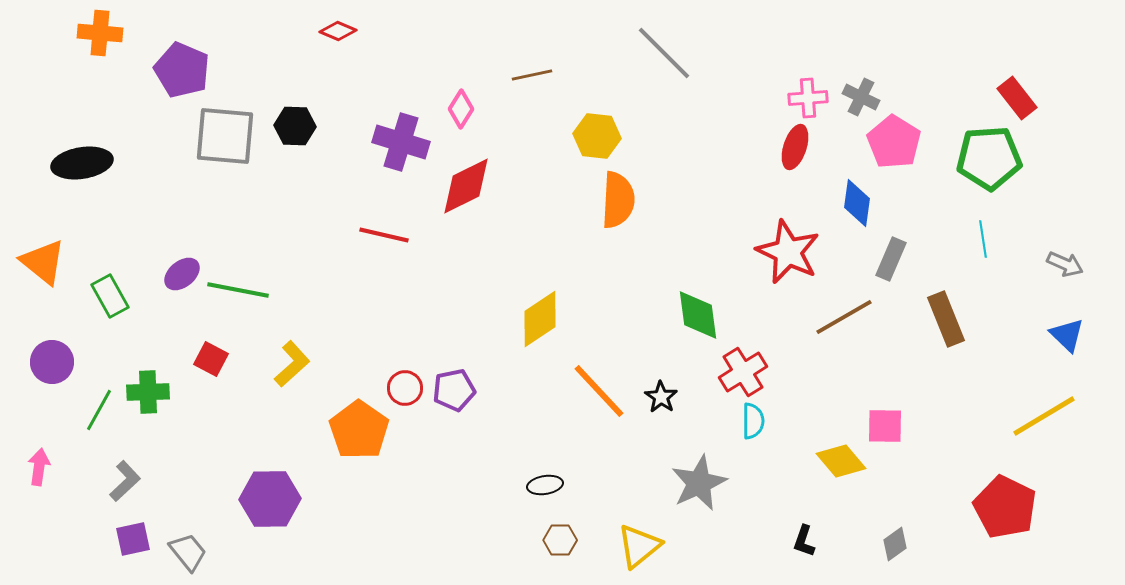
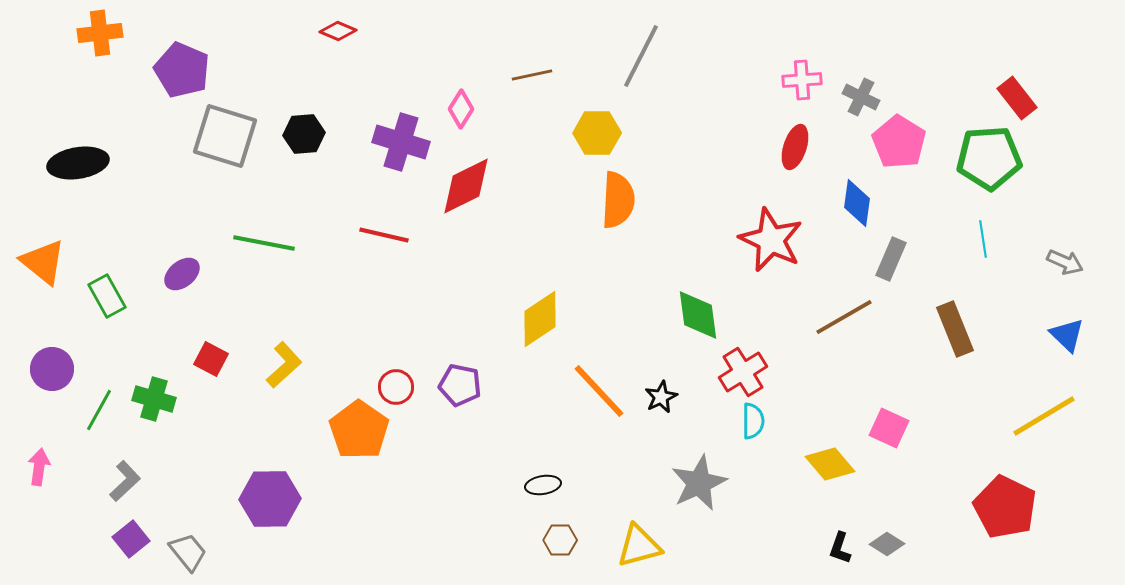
orange cross at (100, 33): rotated 12 degrees counterclockwise
gray line at (664, 53): moved 23 px left, 3 px down; rotated 72 degrees clockwise
pink cross at (808, 98): moved 6 px left, 18 px up
black hexagon at (295, 126): moved 9 px right, 8 px down; rotated 6 degrees counterclockwise
gray square at (225, 136): rotated 12 degrees clockwise
yellow hexagon at (597, 136): moved 3 px up; rotated 6 degrees counterclockwise
pink pentagon at (894, 142): moved 5 px right
black ellipse at (82, 163): moved 4 px left
red star at (788, 252): moved 17 px left, 12 px up
gray arrow at (1065, 264): moved 2 px up
green line at (238, 290): moved 26 px right, 47 px up
green rectangle at (110, 296): moved 3 px left
brown rectangle at (946, 319): moved 9 px right, 10 px down
purple circle at (52, 362): moved 7 px down
yellow L-shape at (292, 364): moved 8 px left, 1 px down
red circle at (405, 388): moved 9 px left, 1 px up
purple pentagon at (454, 390): moved 6 px right, 5 px up; rotated 24 degrees clockwise
green cross at (148, 392): moved 6 px right, 7 px down; rotated 18 degrees clockwise
black star at (661, 397): rotated 12 degrees clockwise
pink square at (885, 426): moved 4 px right, 2 px down; rotated 24 degrees clockwise
yellow diamond at (841, 461): moved 11 px left, 3 px down
black ellipse at (545, 485): moved 2 px left
purple square at (133, 539): moved 2 px left; rotated 27 degrees counterclockwise
black L-shape at (804, 541): moved 36 px right, 7 px down
gray diamond at (895, 544): moved 8 px left; rotated 68 degrees clockwise
yellow triangle at (639, 546): rotated 24 degrees clockwise
